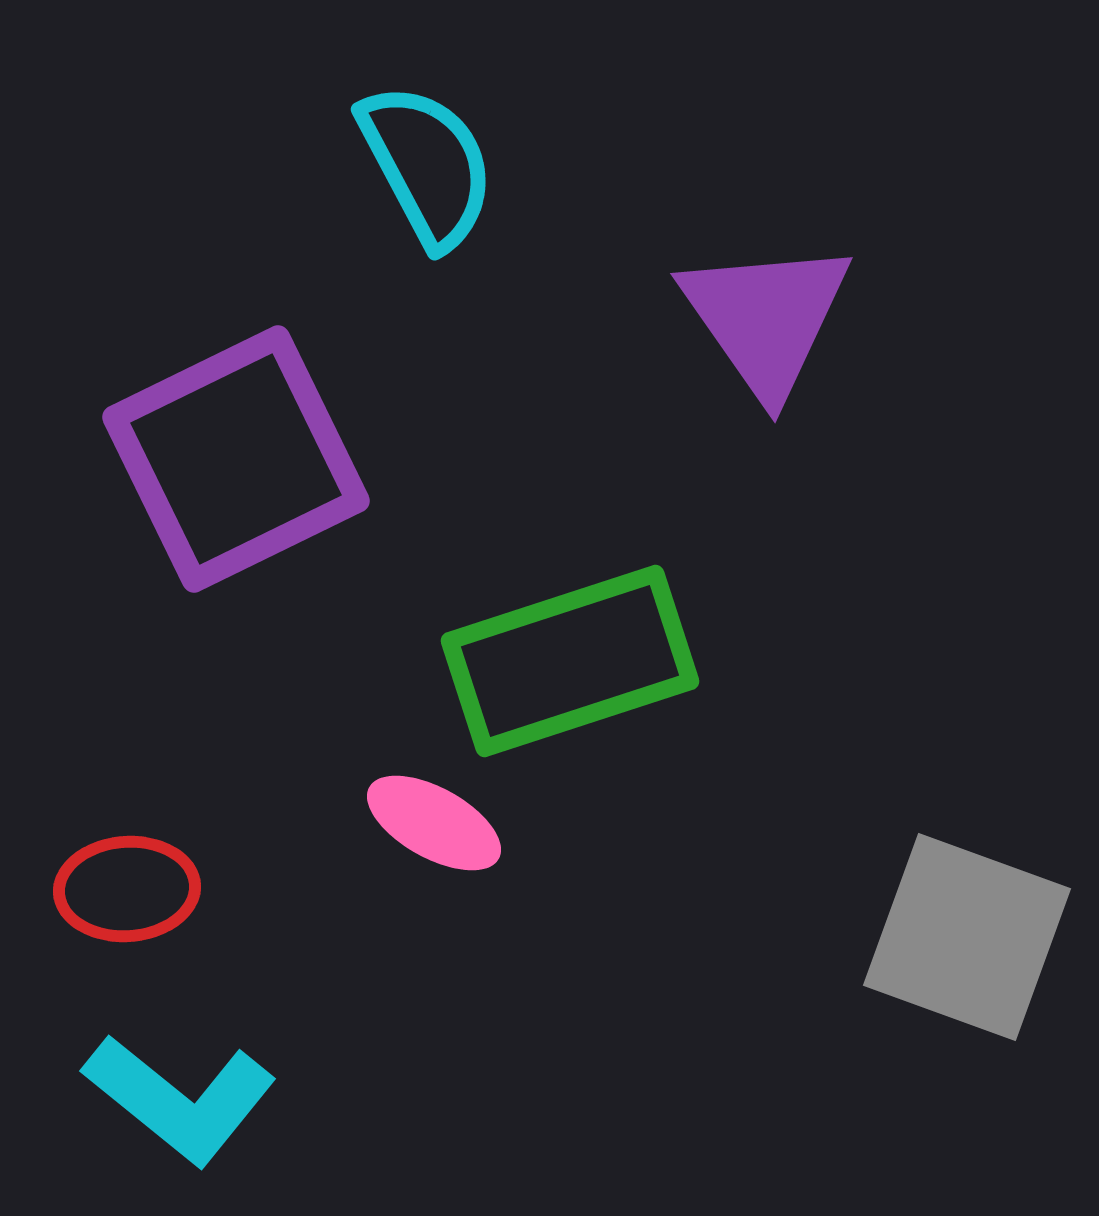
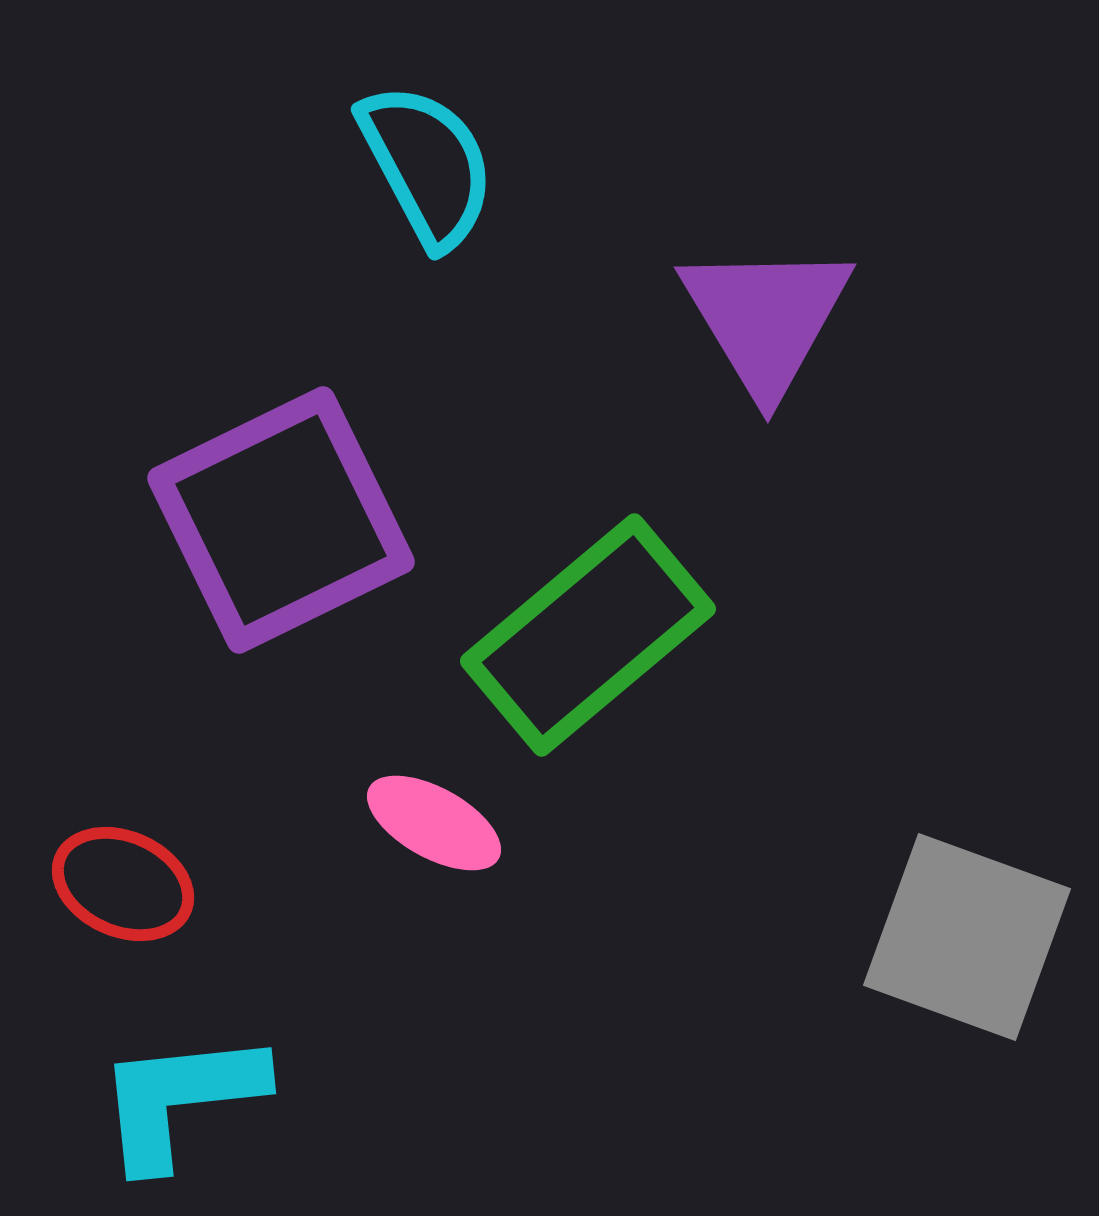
purple triangle: rotated 4 degrees clockwise
purple square: moved 45 px right, 61 px down
green rectangle: moved 18 px right, 26 px up; rotated 22 degrees counterclockwise
red ellipse: moved 4 px left, 5 px up; rotated 28 degrees clockwise
cyan L-shape: rotated 135 degrees clockwise
